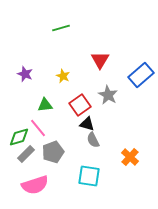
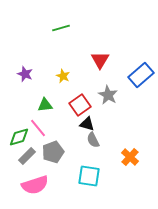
gray rectangle: moved 1 px right, 2 px down
